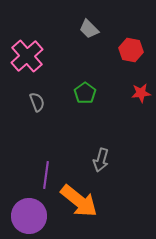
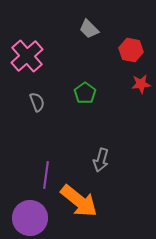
red star: moved 9 px up
purple circle: moved 1 px right, 2 px down
